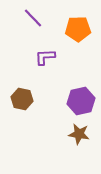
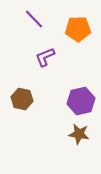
purple line: moved 1 px right, 1 px down
purple L-shape: rotated 20 degrees counterclockwise
